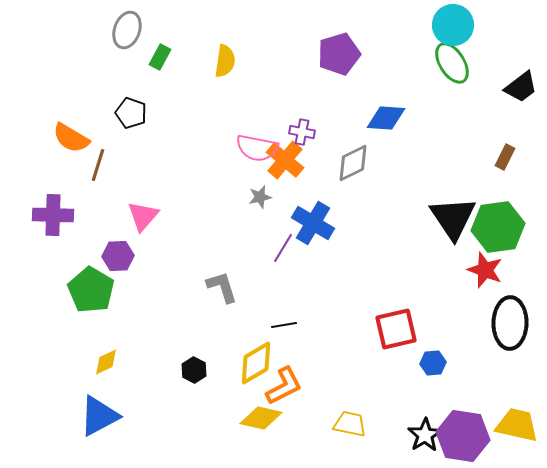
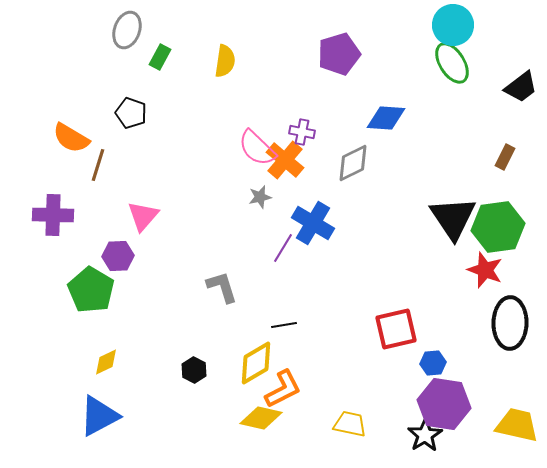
pink semicircle at (257, 148): rotated 33 degrees clockwise
orange L-shape at (284, 386): moved 1 px left, 3 px down
purple hexagon at (463, 436): moved 19 px left, 32 px up
